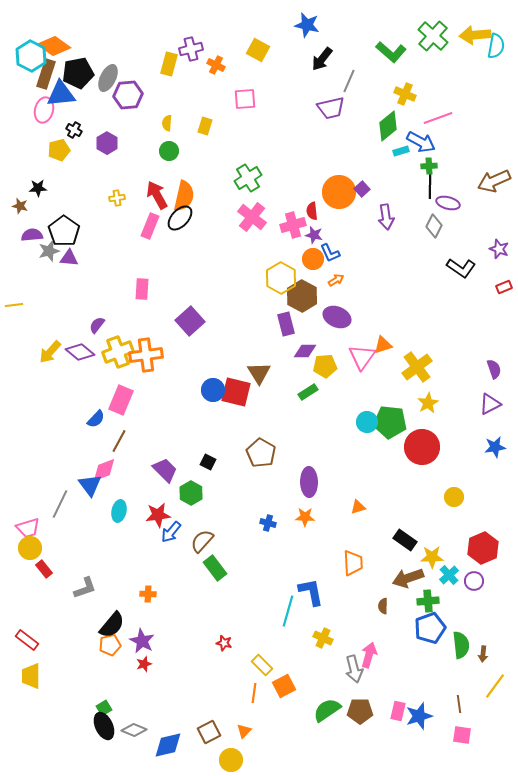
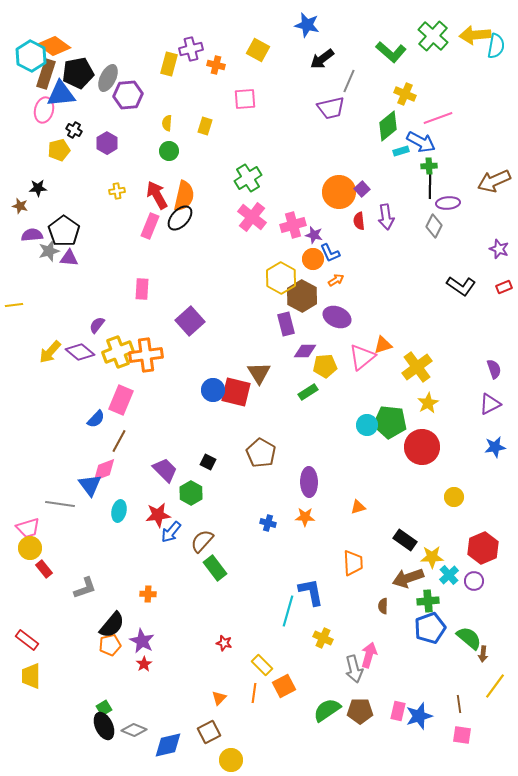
black arrow at (322, 59): rotated 15 degrees clockwise
orange cross at (216, 65): rotated 12 degrees counterclockwise
yellow cross at (117, 198): moved 7 px up
purple ellipse at (448, 203): rotated 20 degrees counterclockwise
red semicircle at (312, 211): moved 47 px right, 10 px down
black L-shape at (461, 268): moved 18 px down
pink triangle at (362, 357): rotated 16 degrees clockwise
cyan circle at (367, 422): moved 3 px down
gray line at (60, 504): rotated 72 degrees clockwise
green semicircle at (461, 645): moved 8 px right, 7 px up; rotated 44 degrees counterclockwise
red star at (144, 664): rotated 14 degrees counterclockwise
orange triangle at (244, 731): moved 25 px left, 33 px up
